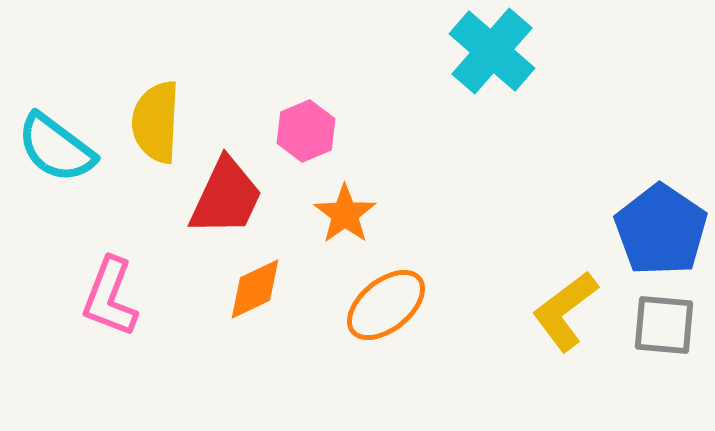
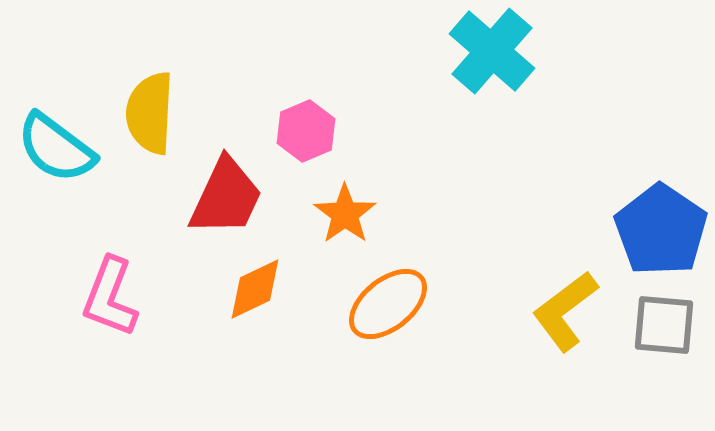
yellow semicircle: moved 6 px left, 9 px up
orange ellipse: moved 2 px right, 1 px up
